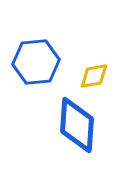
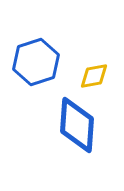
blue hexagon: rotated 12 degrees counterclockwise
